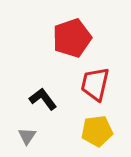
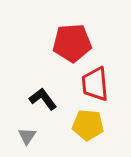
red pentagon: moved 5 px down; rotated 15 degrees clockwise
red trapezoid: rotated 18 degrees counterclockwise
yellow pentagon: moved 9 px left, 6 px up; rotated 12 degrees clockwise
